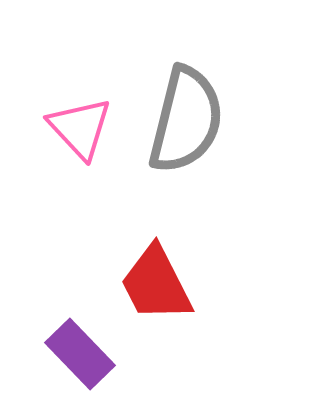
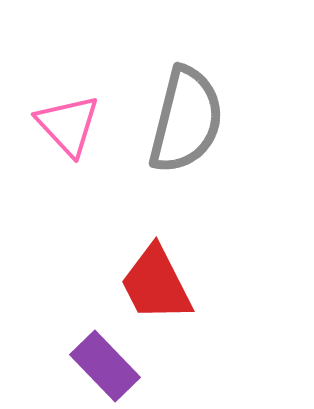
pink triangle: moved 12 px left, 3 px up
purple rectangle: moved 25 px right, 12 px down
